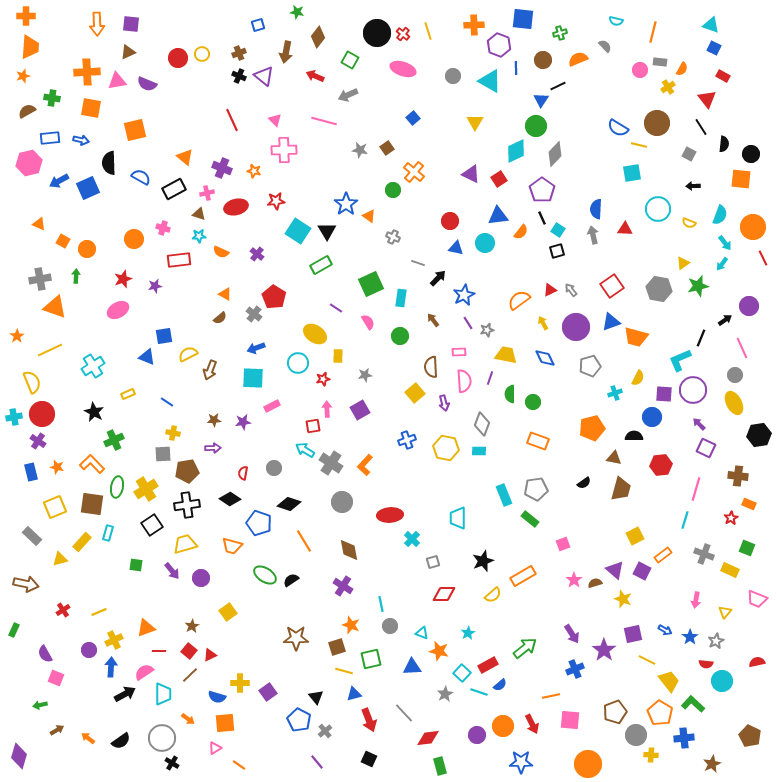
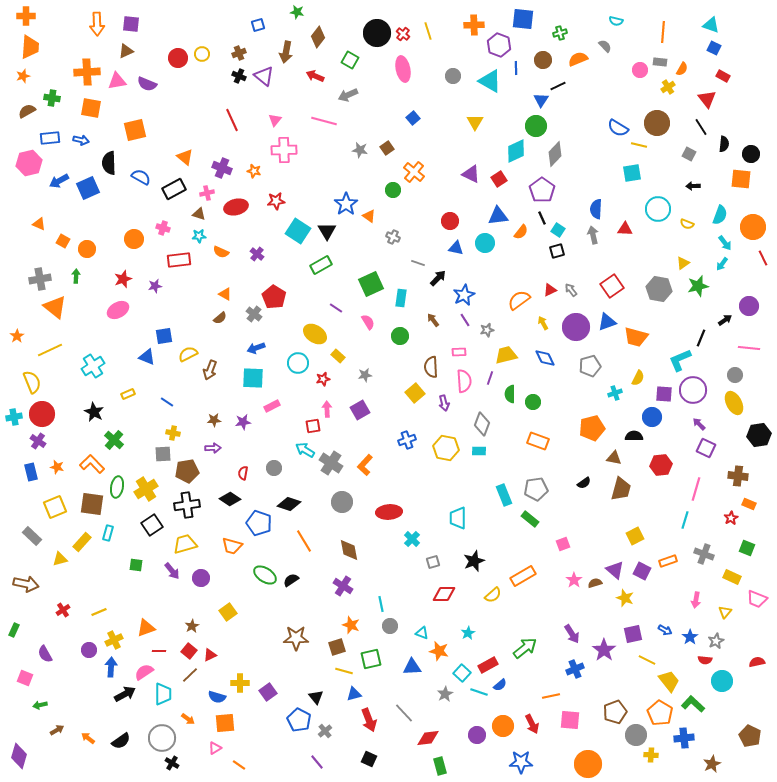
orange line at (653, 32): moved 10 px right; rotated 10 degrees counterclockwise
brown triangle at (128, 52): moved 2 px left, 1 px up
pink ellipse at (403, 69): rotated 60 degrees clockwise
pink triangle at (275, 120): rotated 24 degrees clockwise
yellow semicircle at (689, 223): moved 2 px left, 1 px down
orange triangle at (55, 307): rotated 20 degrees clockwise
blue triangle at (611, 322): moved 4 px left
purple line at (468, 323): moved 3 px left, 3 px up
pink line at (742, 348): moved 7 px right; rotated 60 degrees counterclockwise
yellow trapezoid at (506, 355): rotated 25 degrees counterclockwise
yellow rectangle at (338, 356): rotated 48 degrees counterclockwise
green cross at (114, 440): rotated 24 degrees counterclockwise
red ellipse at (390, 515): moved 1 px left, 3 px up
orange rectangle at (663, 555): moved 5 px right, 6 px down; rotated 18 degrees clockwise
black star at (483, 561): moved 9 px left
yellow rectangle at (730, 570): moved 2 px right, 7 px down
yellow star at (623, 599): moved 2 px right, 1 px up
red semicircle at (706, 664): moved 1 px left, 4 px up
pink square at (56, 678): moved 31 px left
